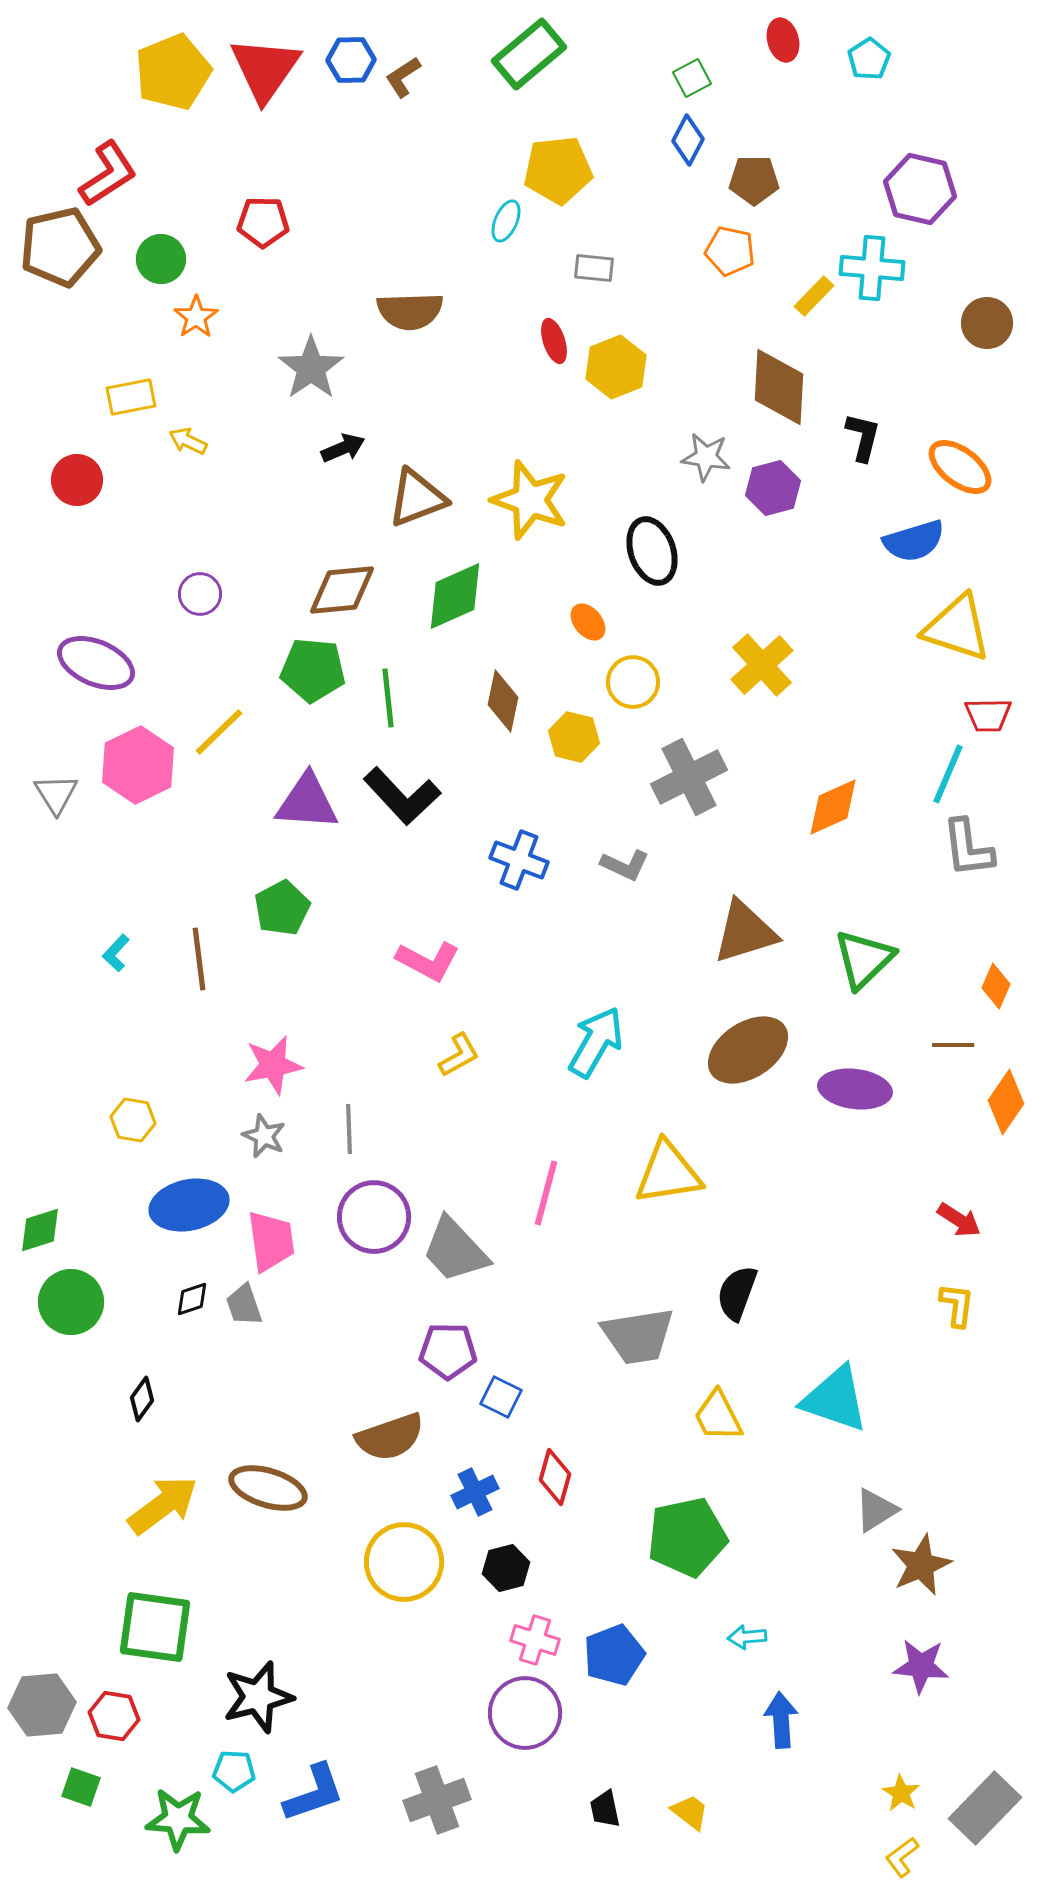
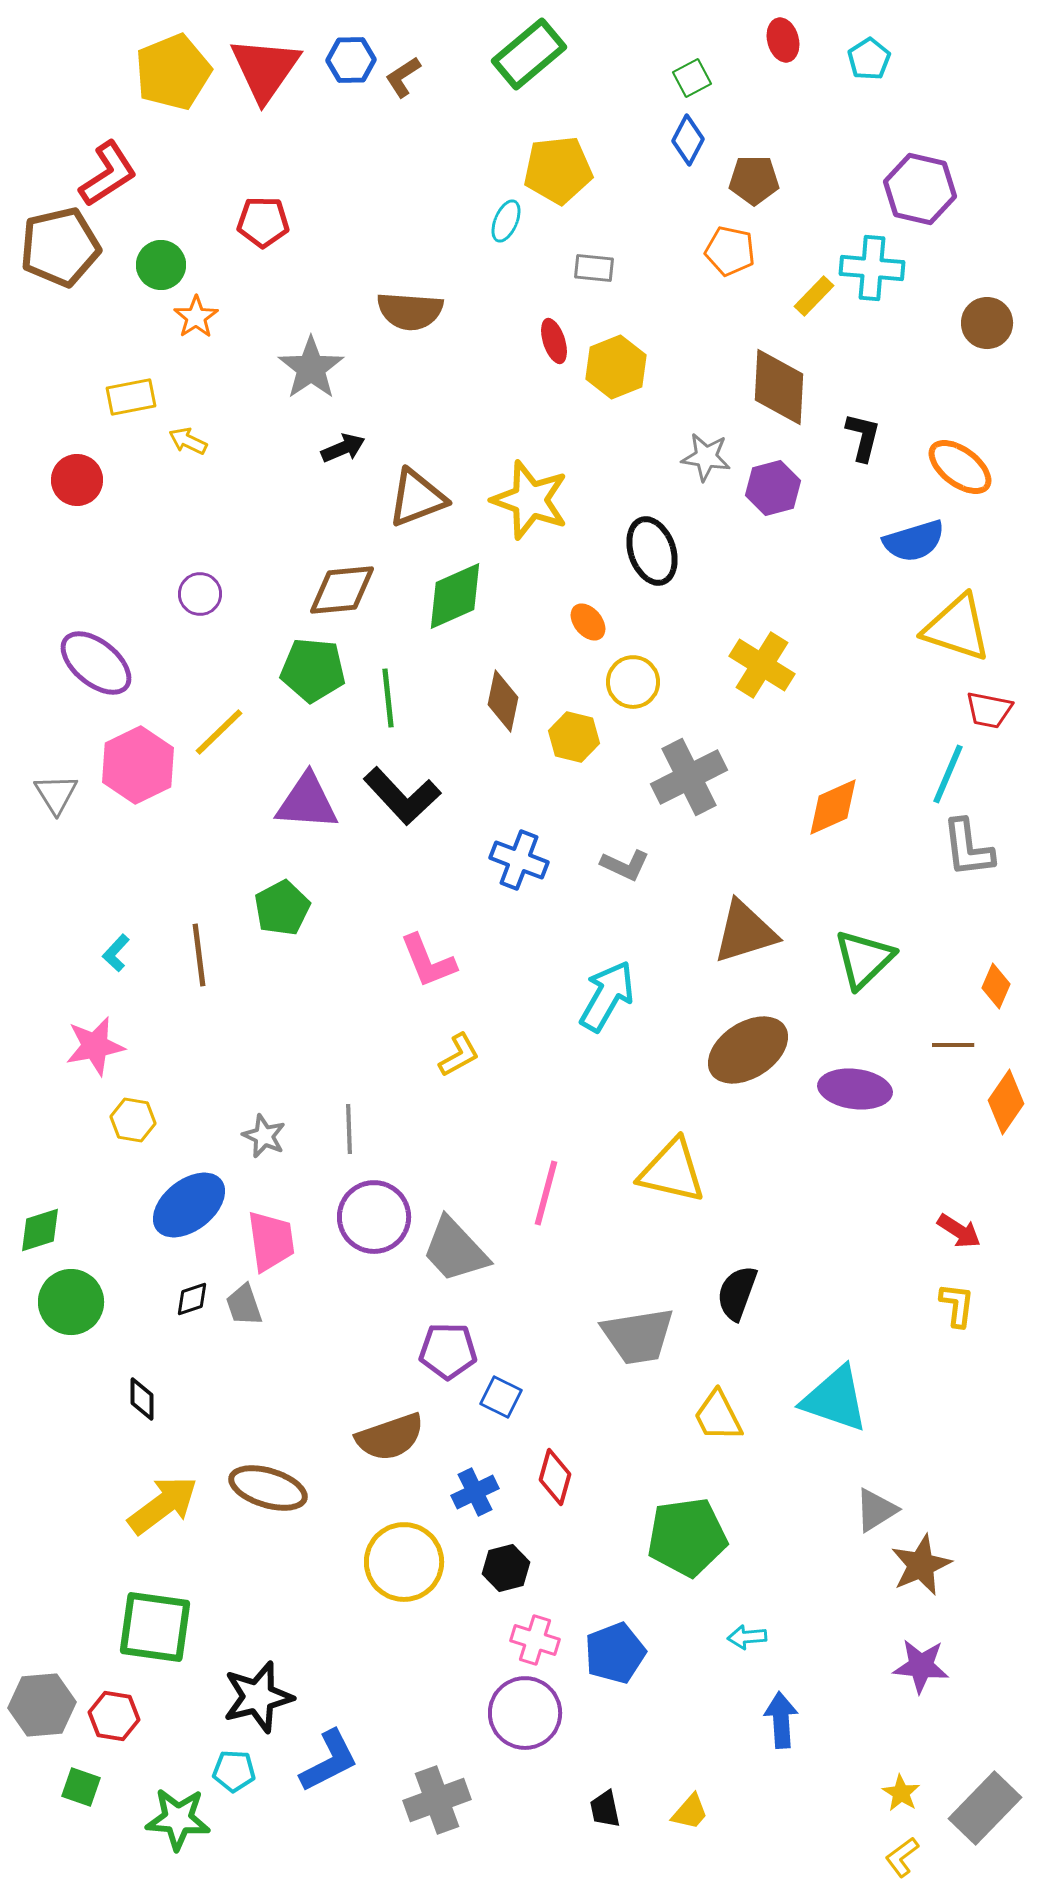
green circle at (161, 259): moved 6 px down
brown semicircle at (410, 311): rotated 6 degrees clockwise
purple ellipse at (96, 663): rotated 16 degrees clockwise
yellow cross at (762, 665): rotated 16 degrees counterclockwise
red trapezoid at (988, 715): moved 1 px right, 5 px up; rotated 12 degrees clockwise
brown line at (199, 959): moved 4 px up
pink L-shape at (428, 961): rotated 40 degrees clockwise
cyan arrow at (596, 1042): moved 11 px right, 46 px up
pink star at (273, 1065): moved 178 px left, 19 px up
yellow triangle at (668, 1173): moved 4 px right, 2 px up; rotated 22 degrees clockwise
blue ellipse at (189, 1205): rotated 26 degrees counterclockwise
red arrow at (959, 1220): moved 11 px down
black diamond at (142, 1399): rotated 36 degrees counterclockwise
green pentagon at (687, 1537): rotated 4 degrees clockwise
blue pentagon at (614, 1655): moved 1 px right, 2 px up
blue L-shape at (314, 1793): moved 15 px right, 32 px up; rotated 8 degrees counterclockwise
yellow trapezoid at (690, 1812): rotated 93 degrees clockwise
